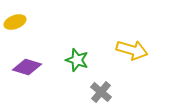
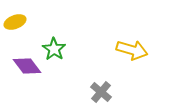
green star: moved 23 px left, 11 px up; rotated 15 degrees clockwise
purple diamond: moved 1 px up; rotated 36 degrees clockwise
